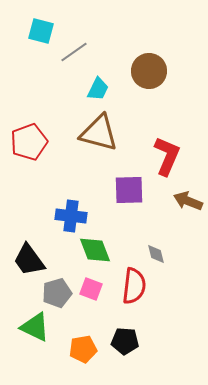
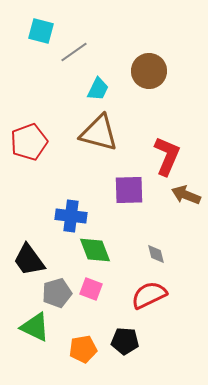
brown arrow: moved 2 px left, 6 px up
red semicircle: moved 15 px right, 9 px down; rotated 123 degrees counterclockwise
